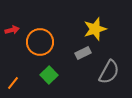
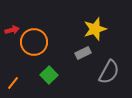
orange circle: moved 6 px left
